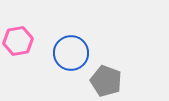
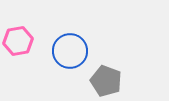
blue circle: moved 1 px left, 2 px up
